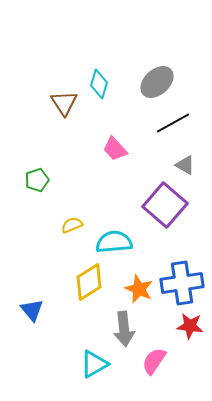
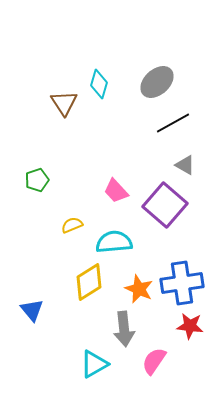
pink trapezoid: moved 1 px right, 42 px down
